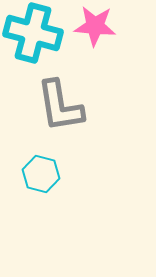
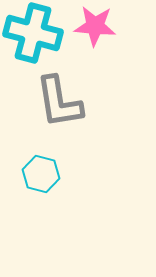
gray L-shape: moved 1 px left, 4 px up
